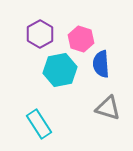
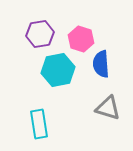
purple hexagon: rotated 20 degrees clockwise
cyan hexagon: moved 2 px left
cyan rectangle: rotated 24 degrees clockwise
